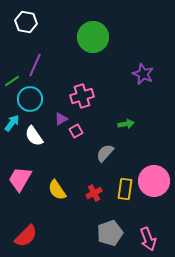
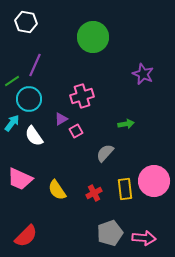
cyan circle: moved 1 px left
pink trapezoid: rotated 96 degrees counterclockwise
yellow rectangle: rotated 15 degrees counterclockwise
pink arrow: moved 4 px left, 1 px up; rotated 65 degrees counterclockwise
